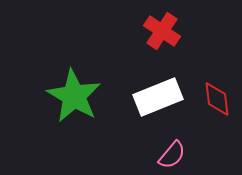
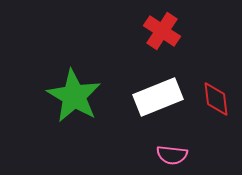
red diamond: moved 1 px left
pink semicircle: rotated 56 degrees clockwise
